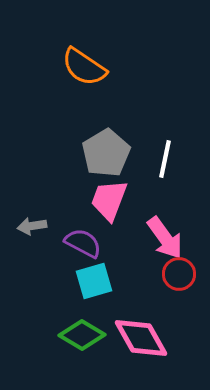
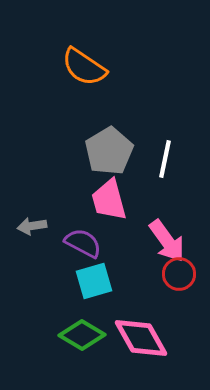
gray pentagon: moved 3 px right, 2 px up
pink trapezoid: rotated 36 degrees counterclockwise
pink arrow: moved 2 px right, 3 px down
